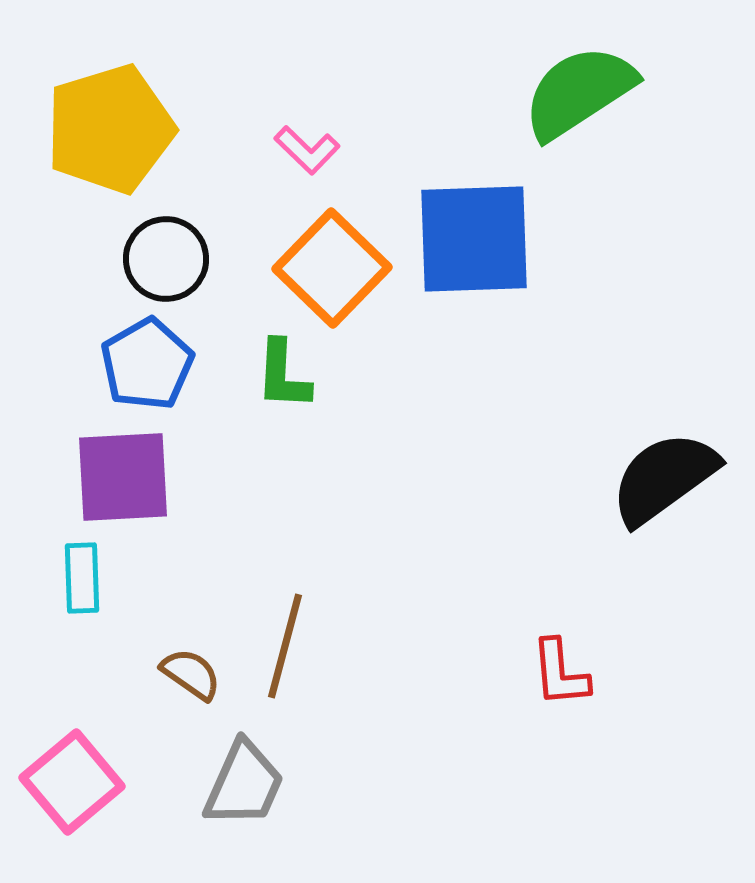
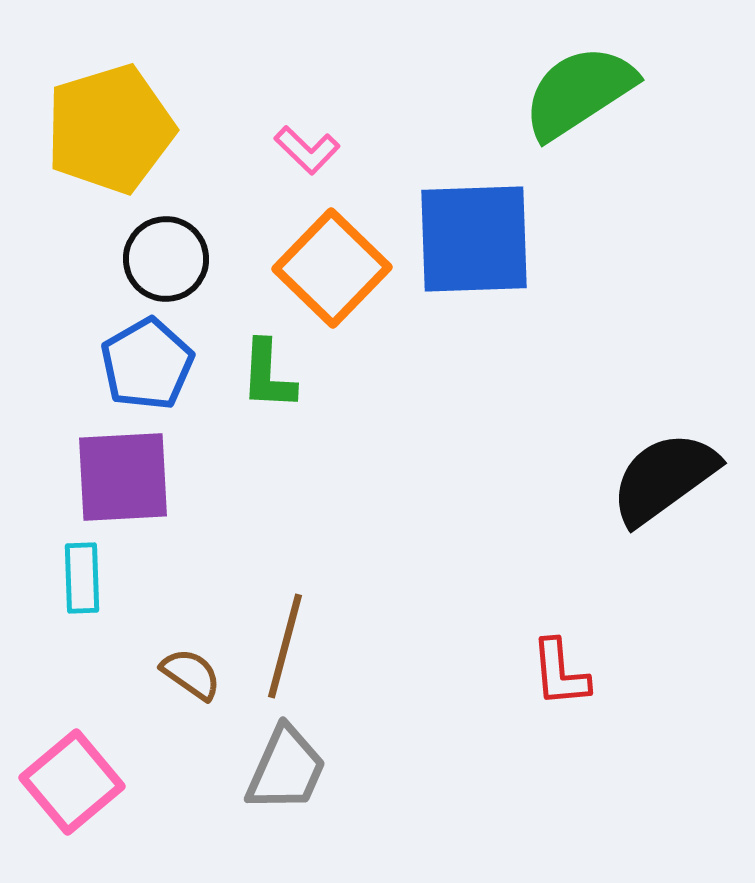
green L-shape: moved 15 px left
gray trapezoid: moved 42 px right, 15 px up
